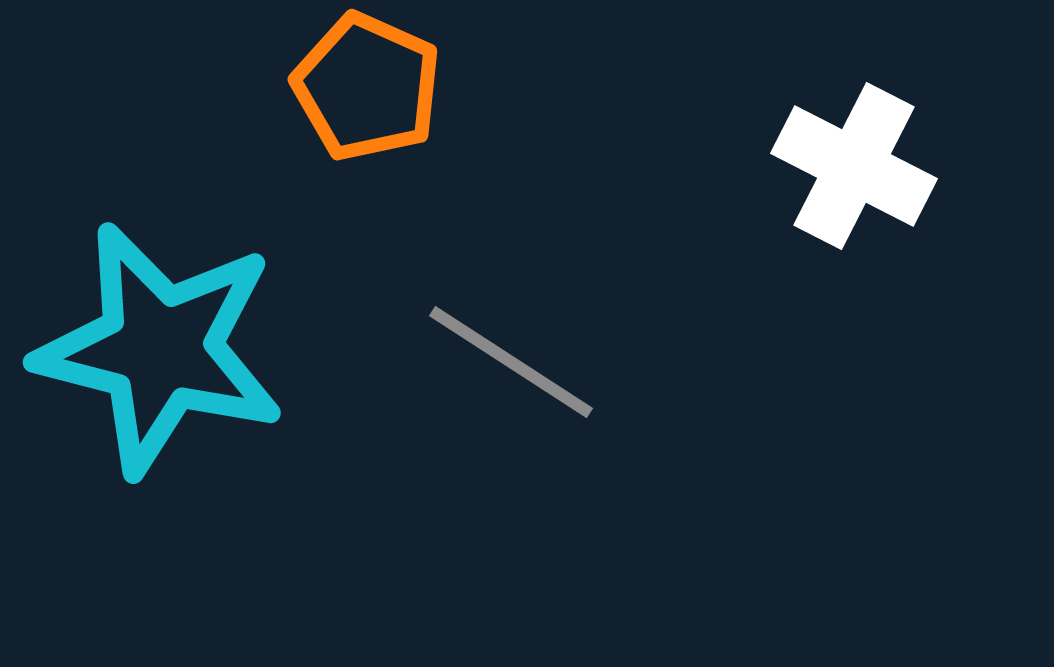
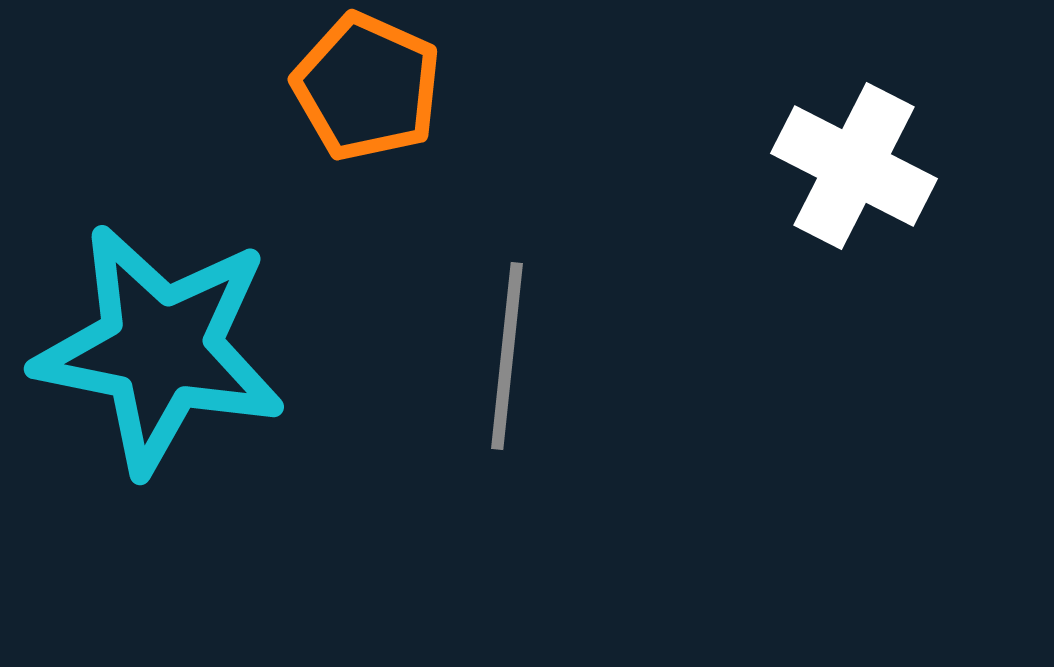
cyan star: rotated 3 degrees counterclockwise
gray line: moved 4 px left, 6 px up; rotated 63 degrees clockwise
